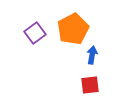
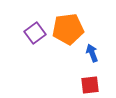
orange pentagon: moved 5 px left; rotated 20 degrees clockwise
blue arrow: moved 2 px up; rotated 30 degrees counterclockwise
